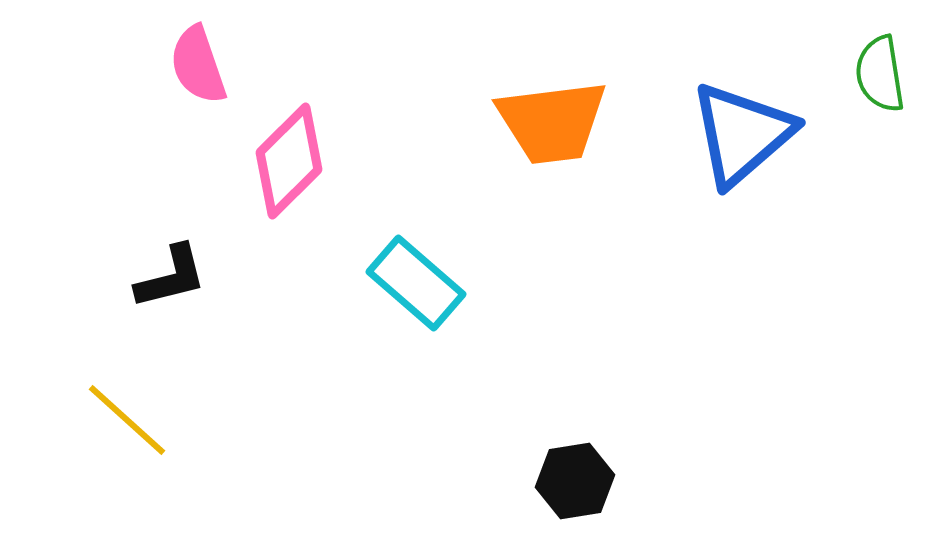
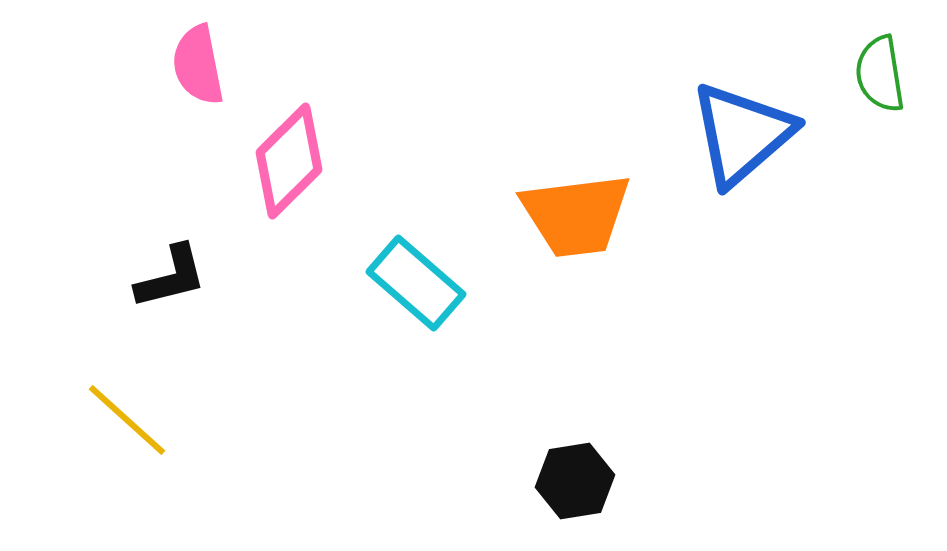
pink semicircle: rotated 8 degrees clockwise
orange trapezoid: moved 24 px right, 93 px down
